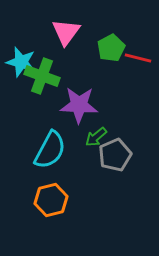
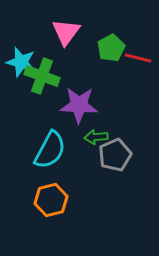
green arrow: rotated 35 degrees clockwise
